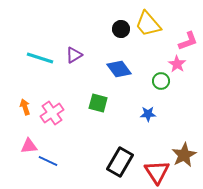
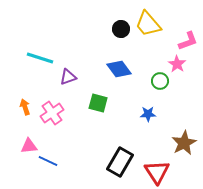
purple triangle: moved 6 px left, 22 px down; rotated 12 degrees clockwise
green circle: moved 1 px left
brown star: moved 12 px up
